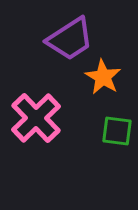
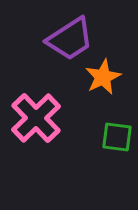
orange star: rotated 15 degrees clockwise
green square: moved 6 px down
